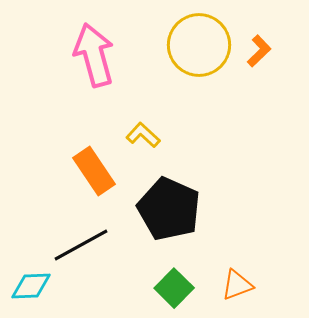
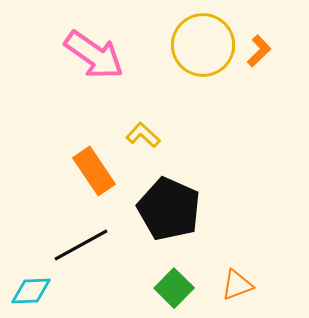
yellow circle: moved 4 px right
pink arrow: rotated 140 degrees clockwise
cyan diamond: moved 5 px down
